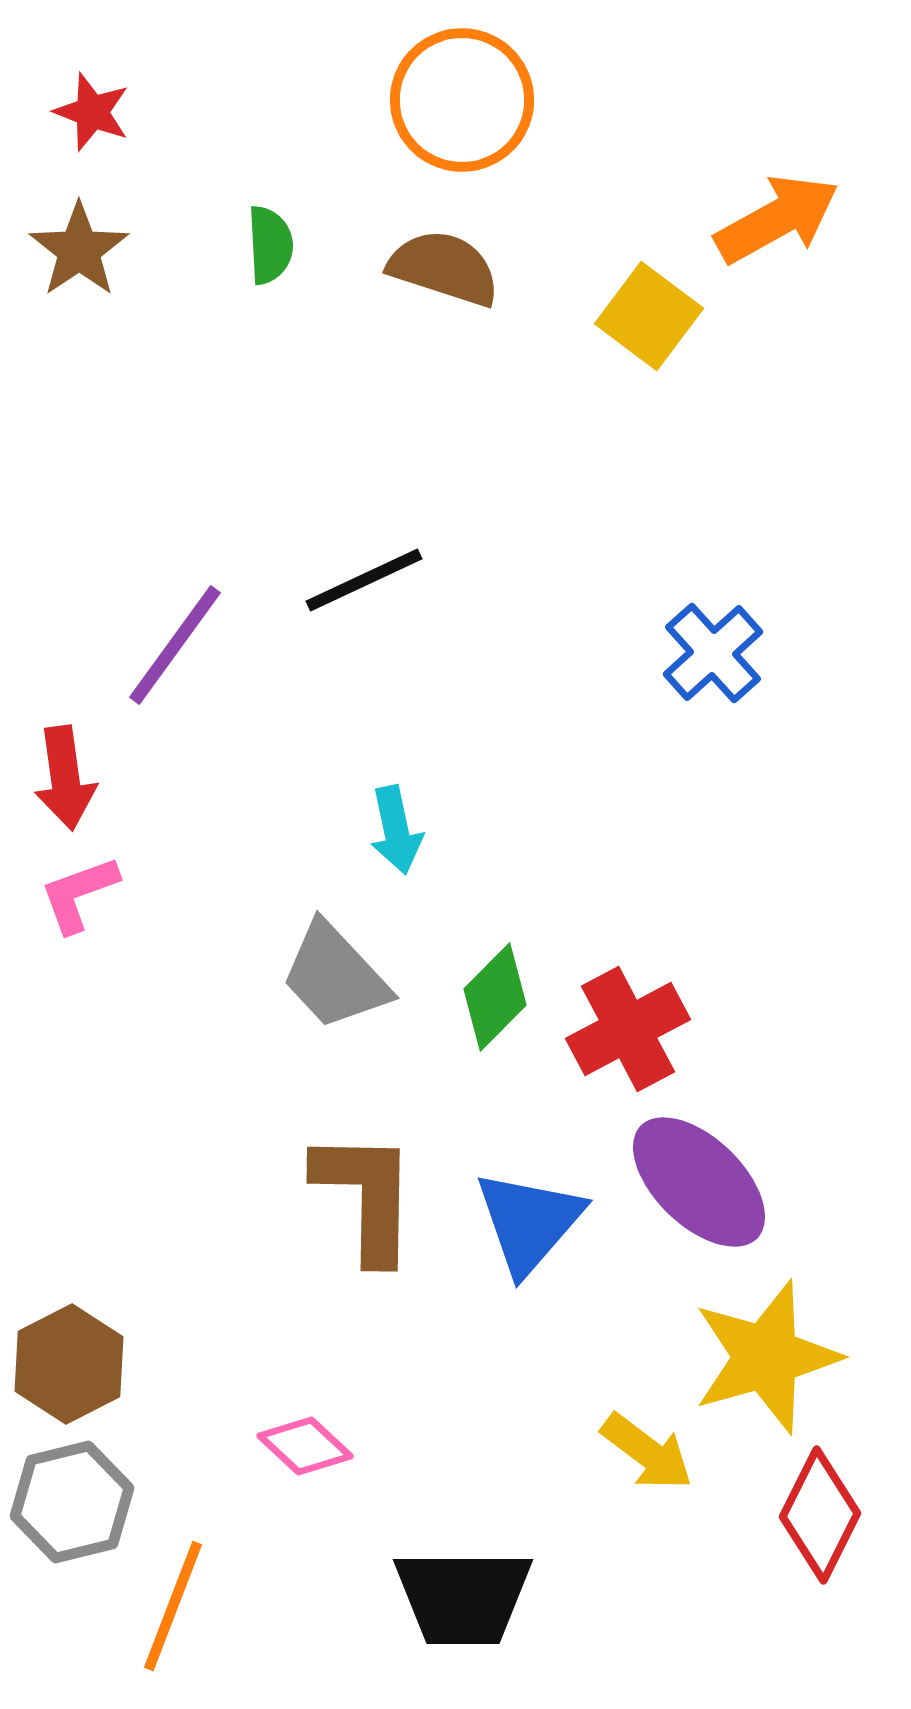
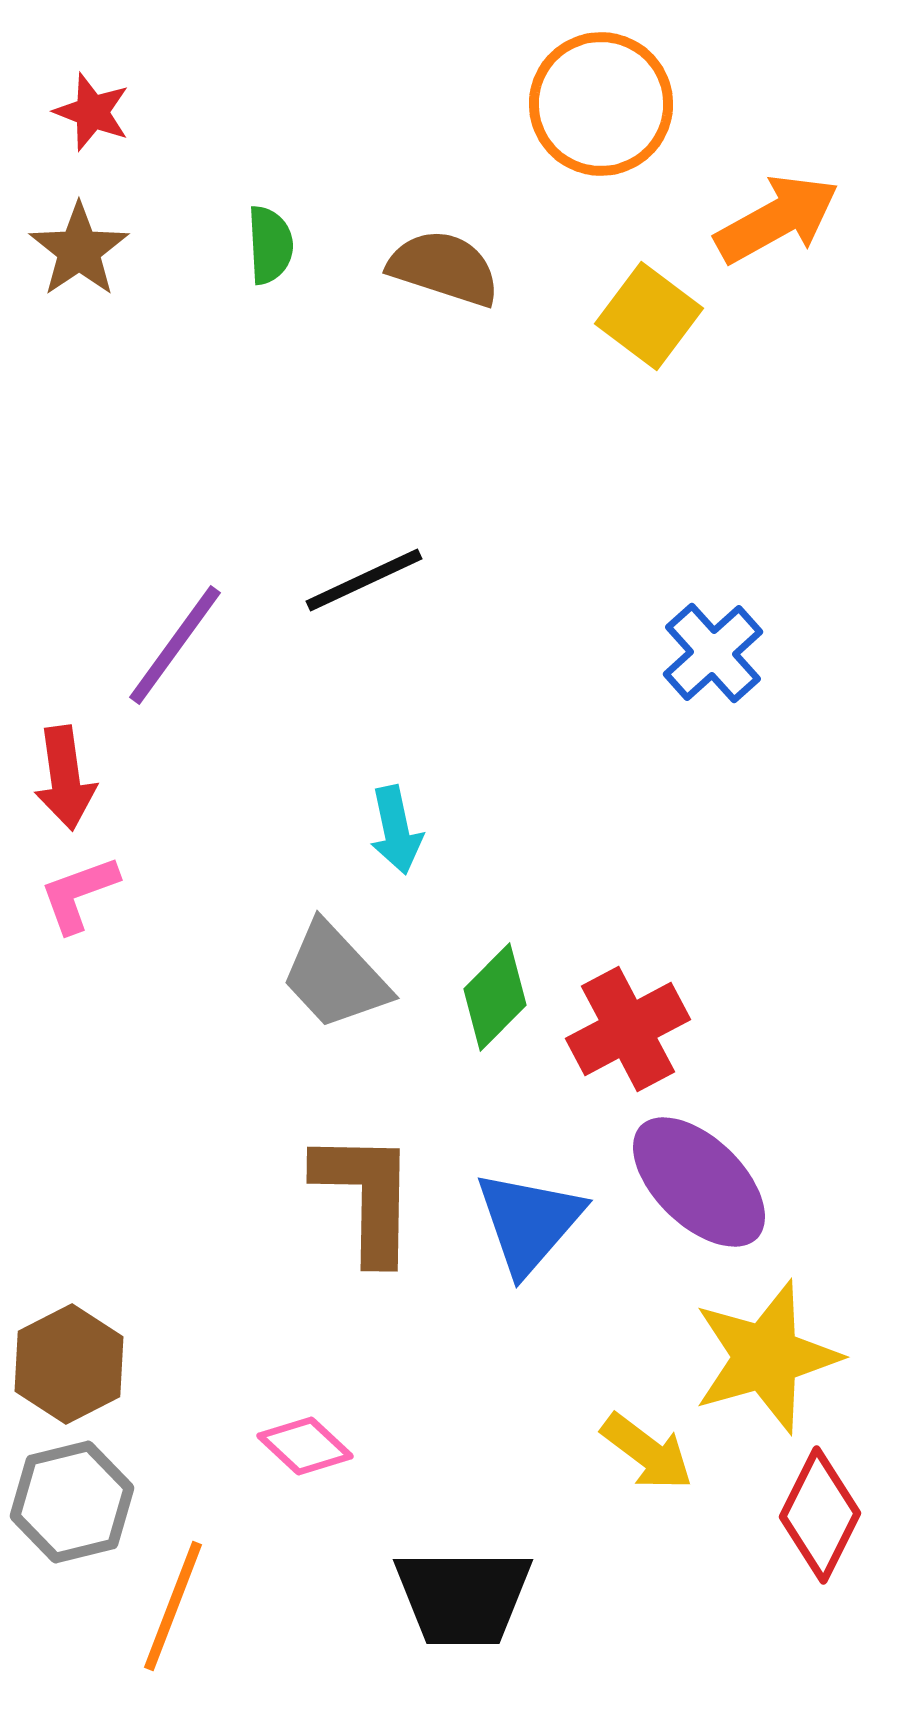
orange circle: moved 139 px right, 4 px down
